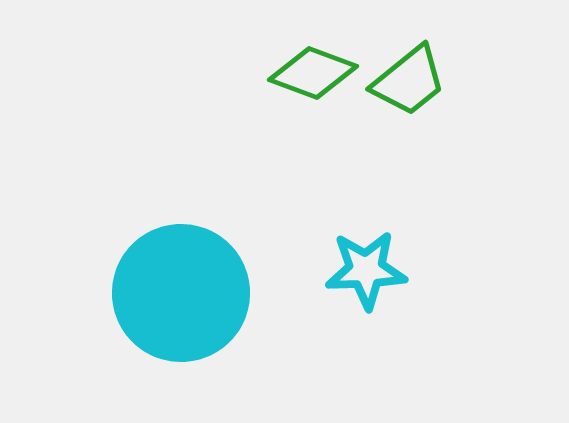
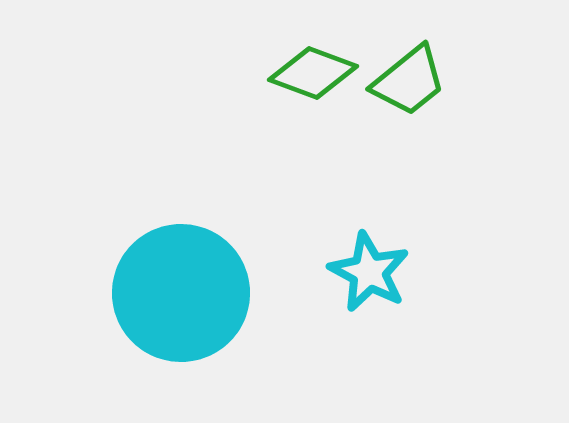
cyan star: moved 3 px right, 2 px down; rotated 30 degrees clockwise
